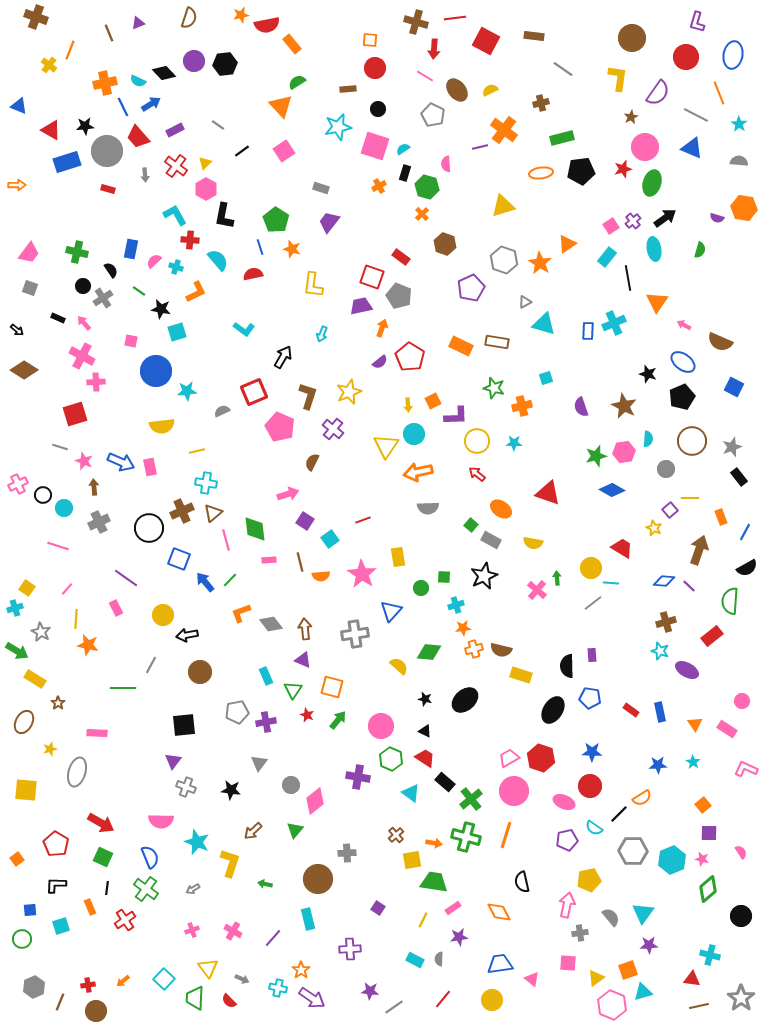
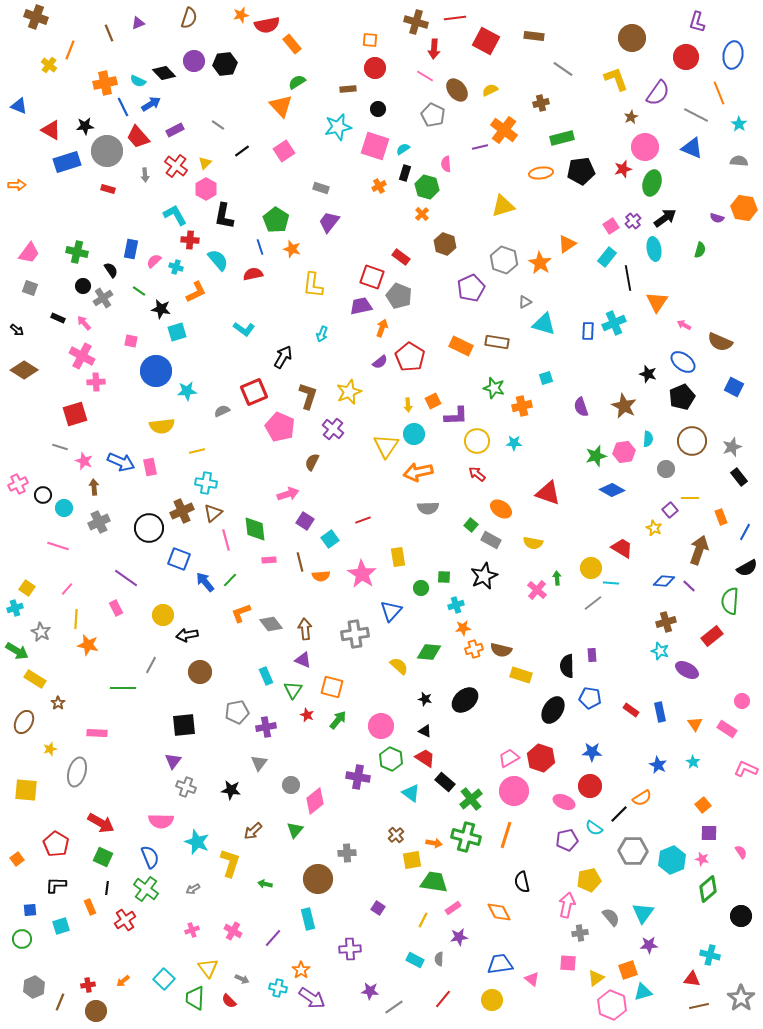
yellow L-shape at (618, 78): moved 2 px left, 1 px down; rotated 28 degrees counterclockwise
purple cross at (266, 722): moved 5 px down
blue star at (658, 765): rotated 30 degrees clockwise
